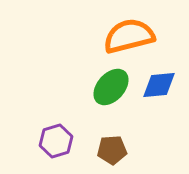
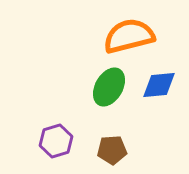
green ellipse: moved 2 px left; rotated 12 degrees counterclockwise
